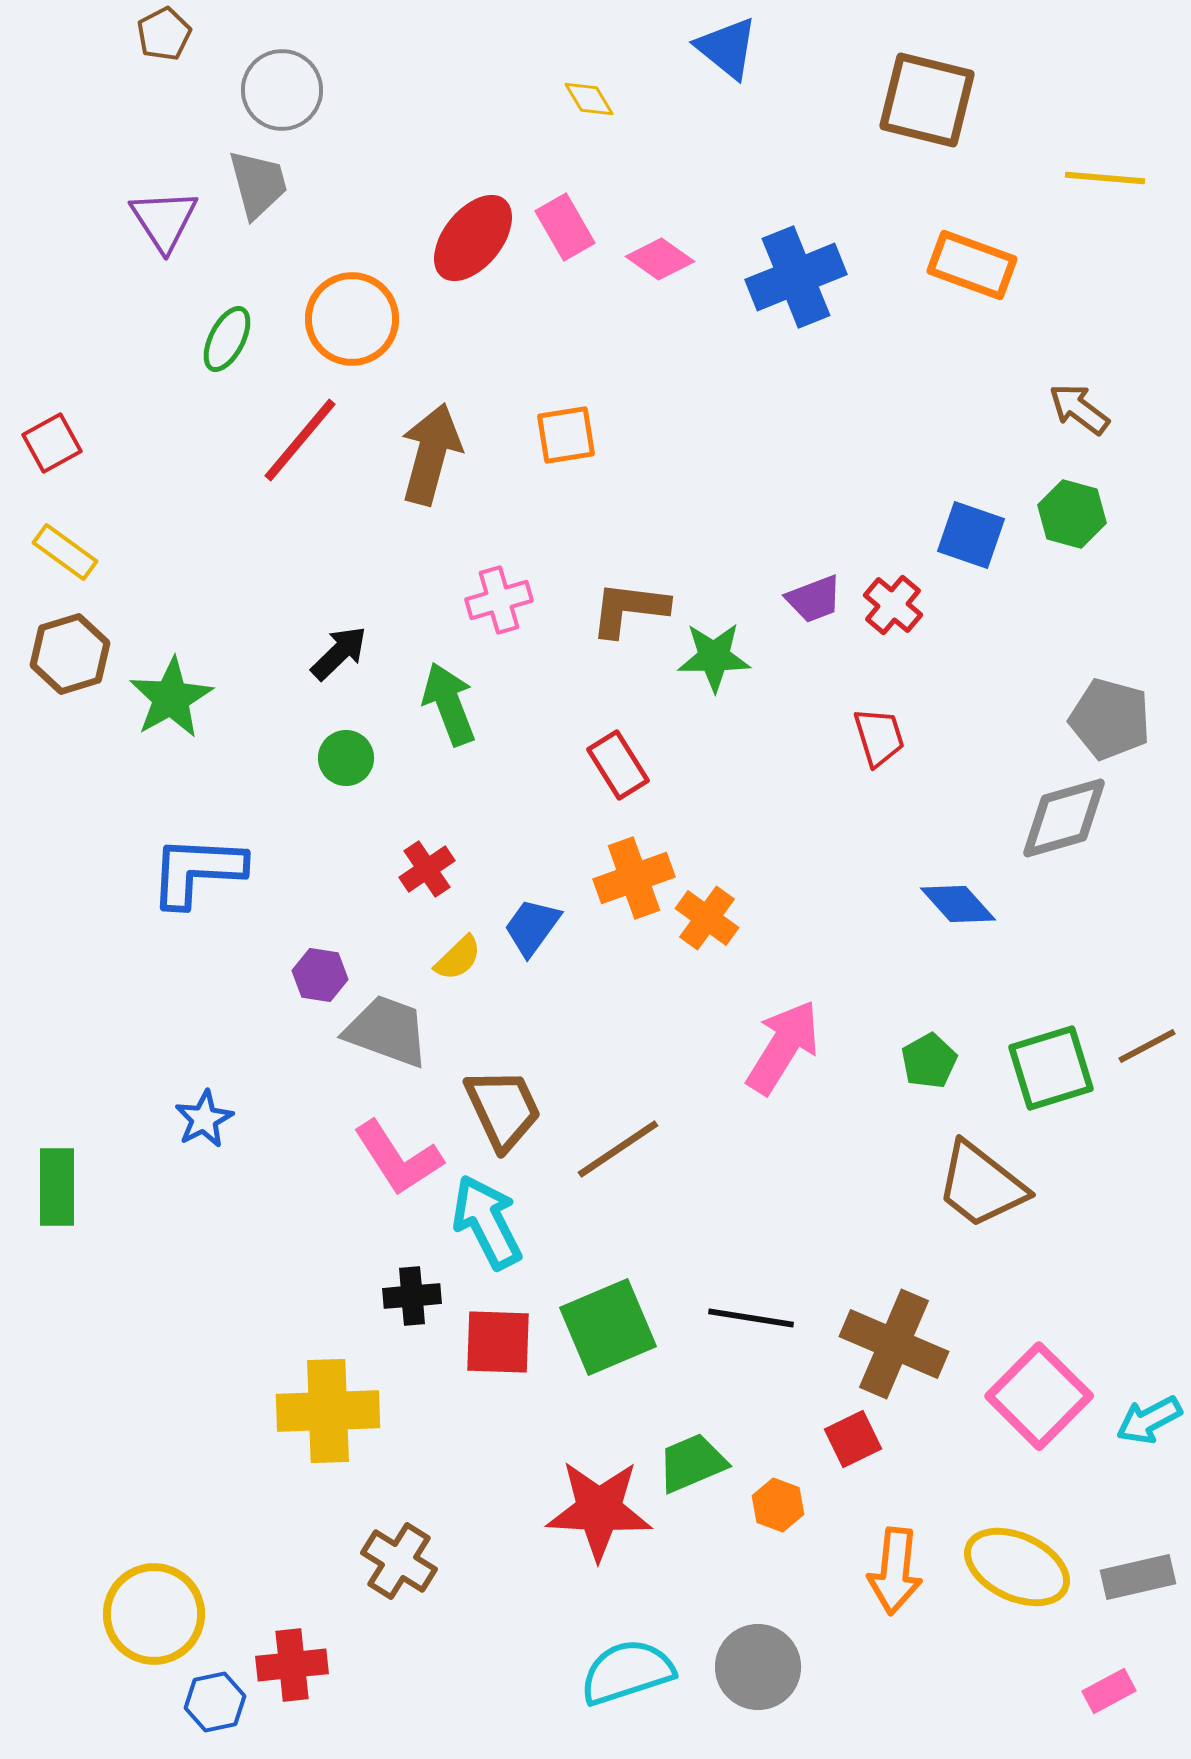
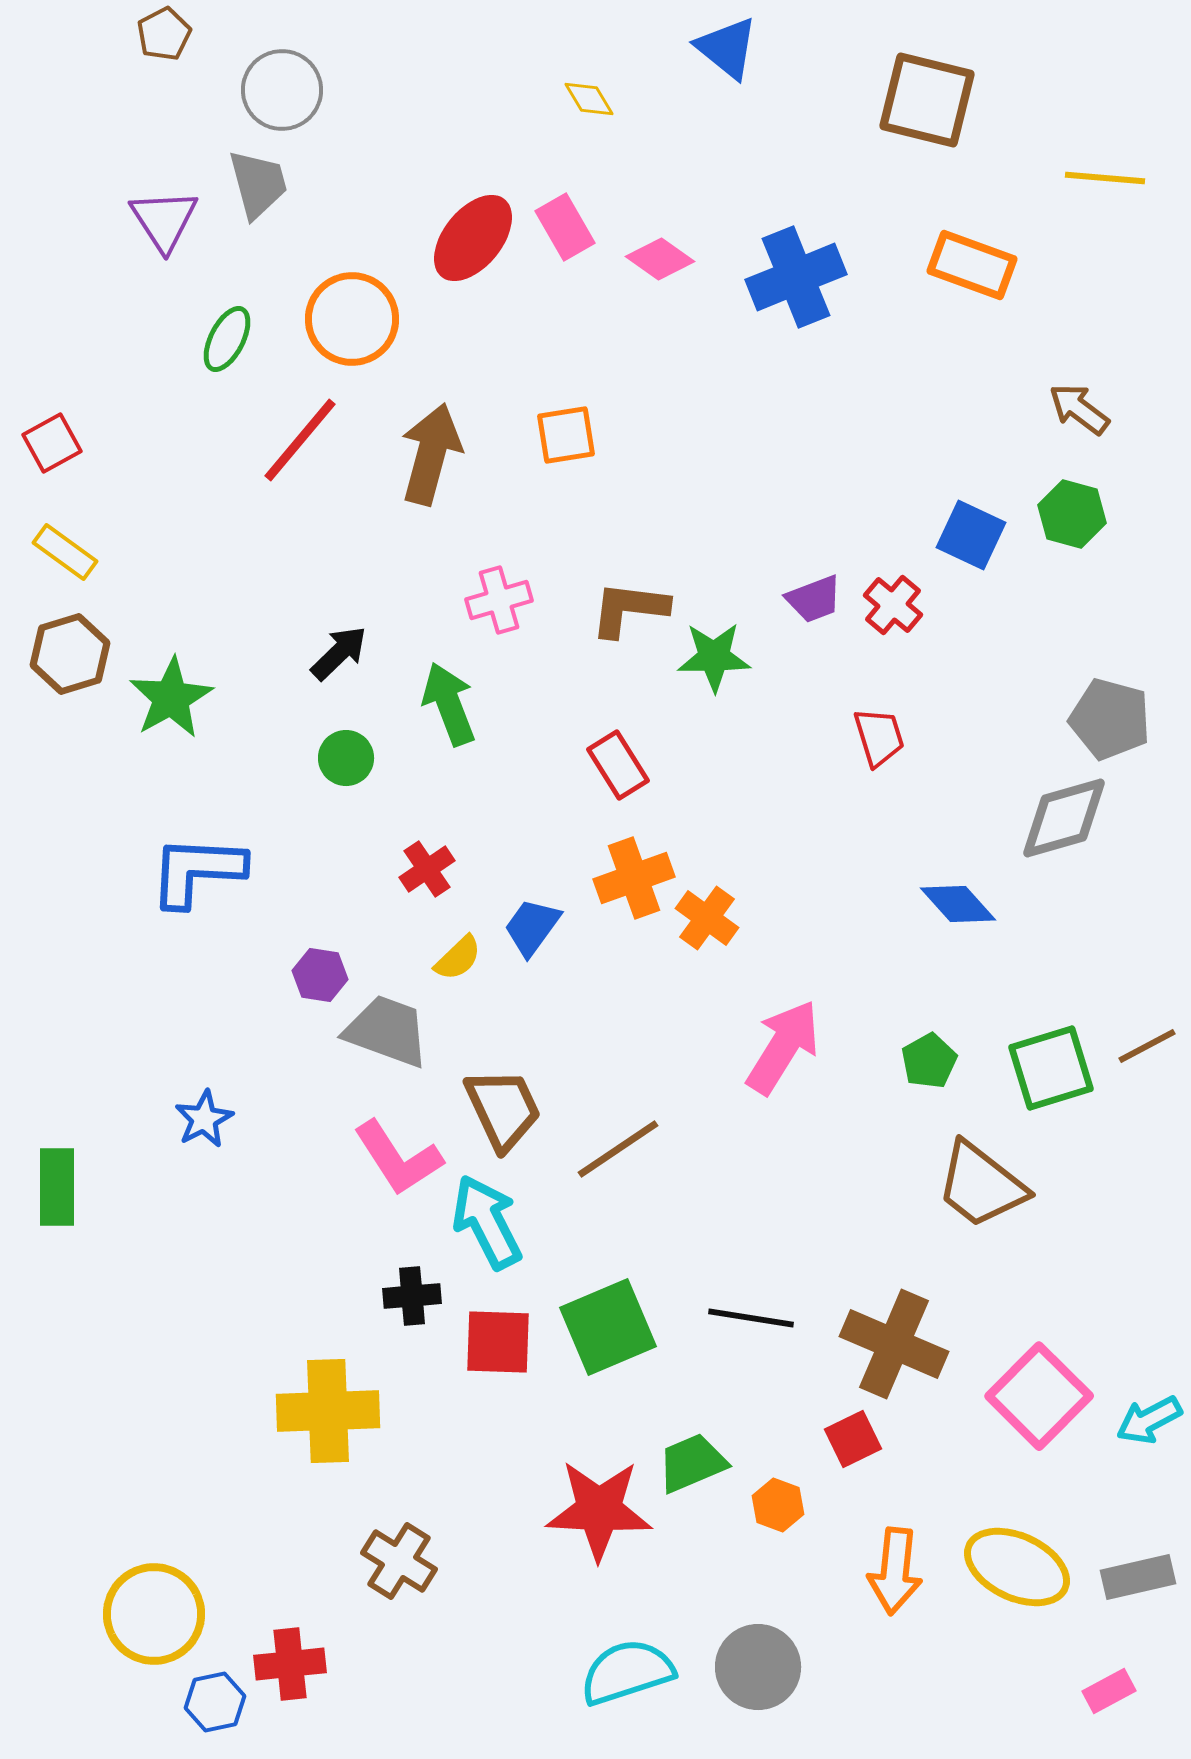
blue square at (971, 535): rotated 6 degrees clockwise
red cross at (292, 1665): moved 2 px left, 1 px up
